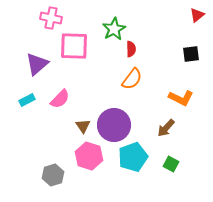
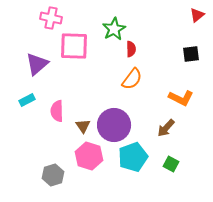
pink semicircle: moved 3 px left, 12 px down; rotated 135 degrees clockwise
